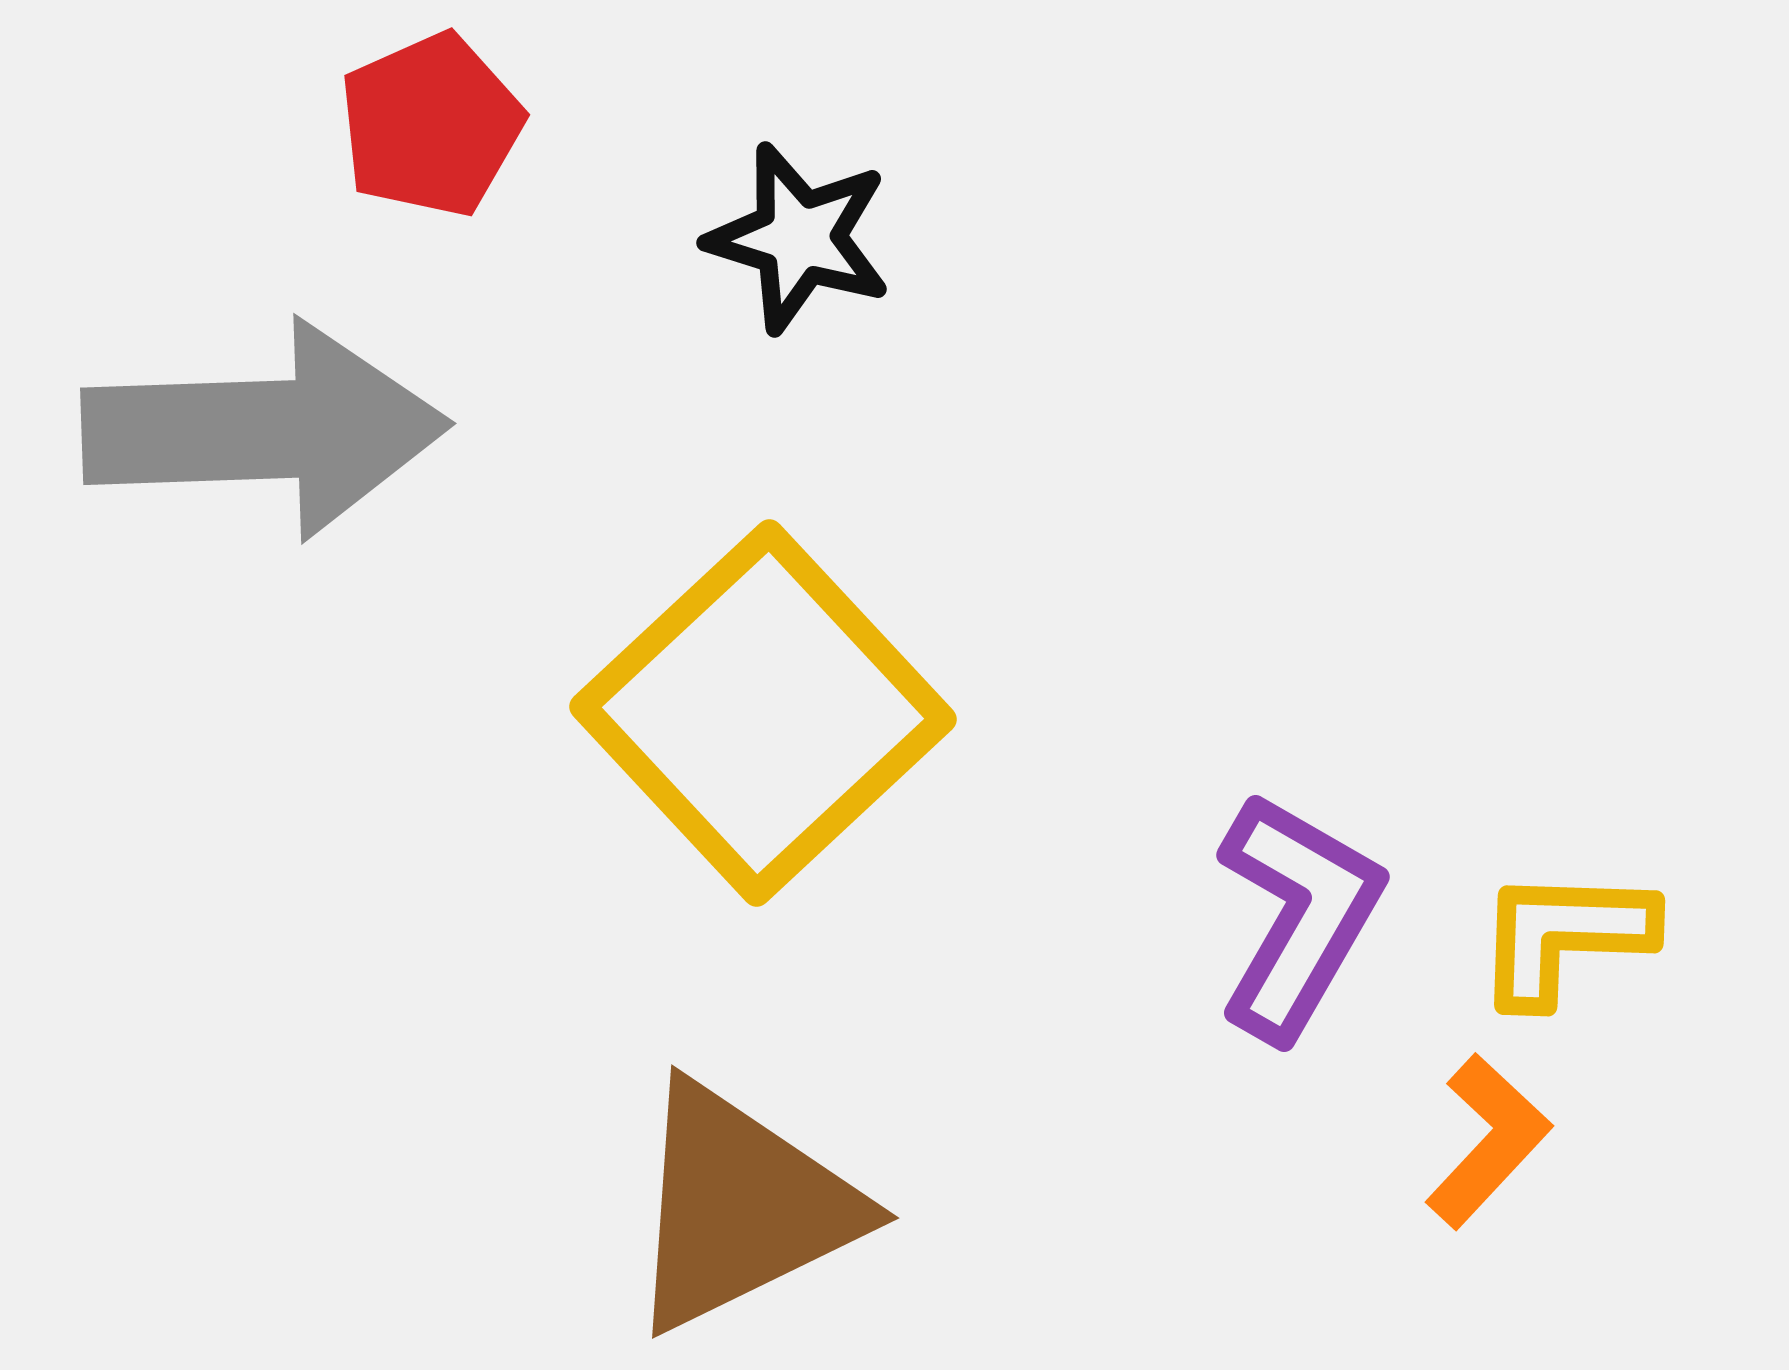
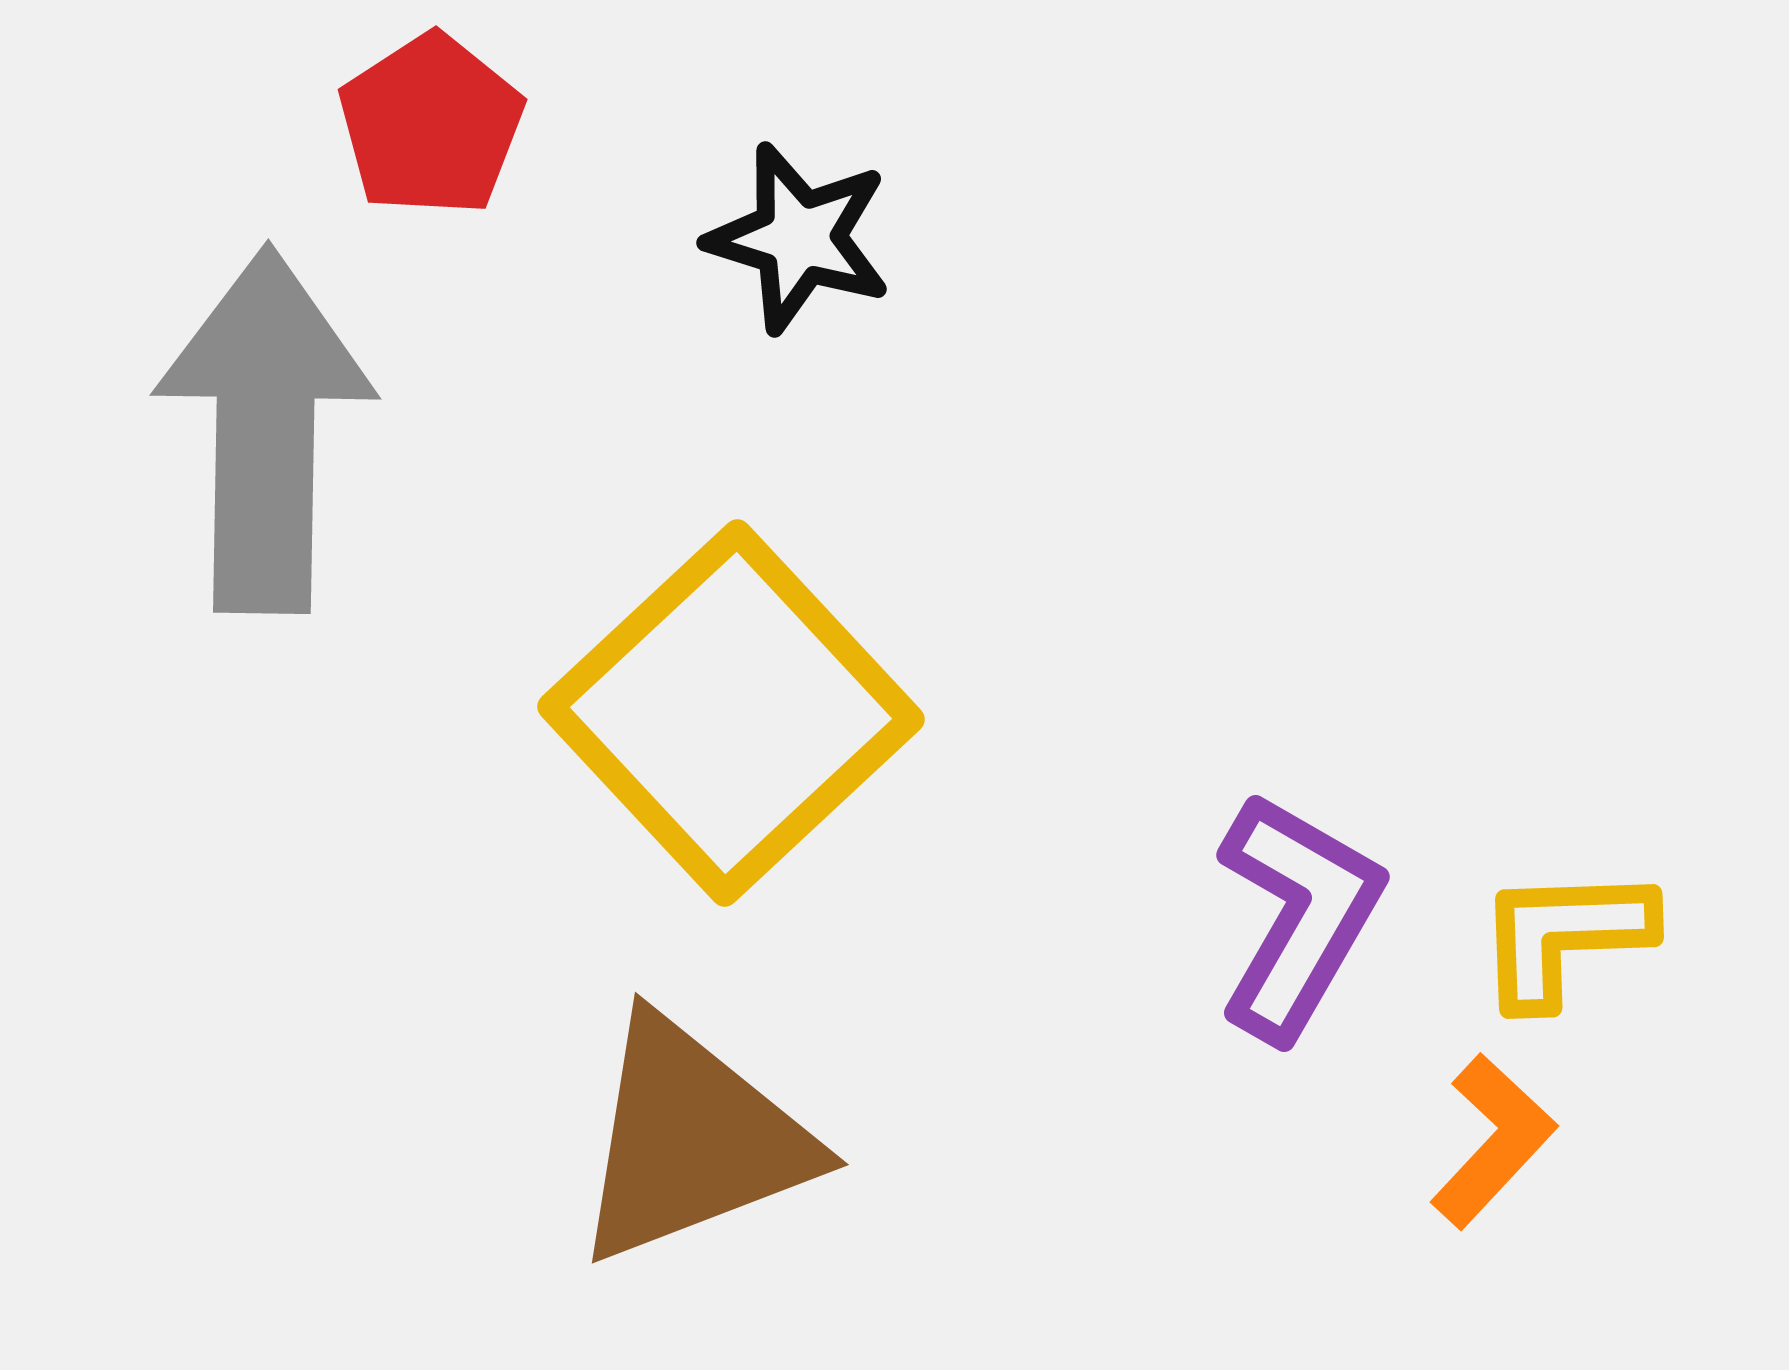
red pentagon: rotated 9 degrees counterclockwise
gray arrow: rotated 87 degrees counterclockwise
yellow square: moved 32 px left
yellow L-shape: rotated 4 degrees counterclockwise
orange L-shape: moved 5 px right
brown triangle: moved 49 px left, 67 px up; rotated 5 degrees clockwise
